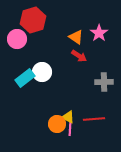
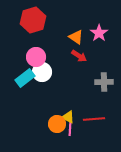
pink circle: moved 19 px right, 18 px down
